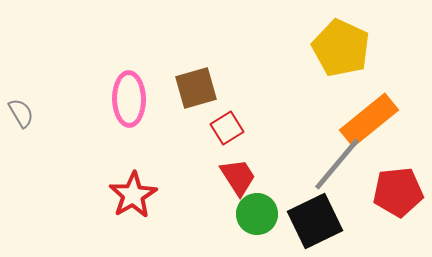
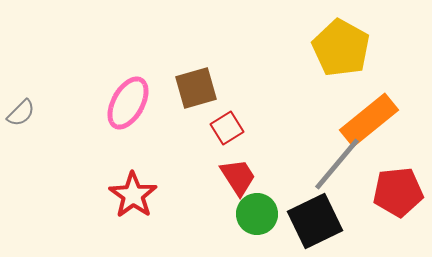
yellow pentagon: rotated 4 degrees clockwise
pink ellipse: moved 1 px left, 4 px down; rotated 30 degrees clockwise
gray semicircle: rotated 76 degrees clockwise
red star: rotated 6 degrees counterclockwise
